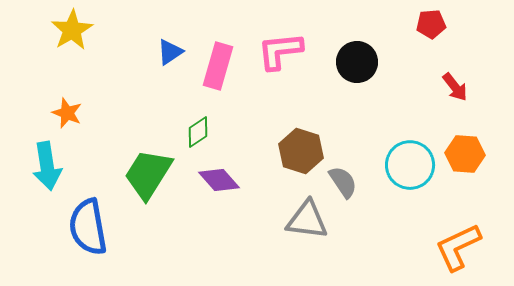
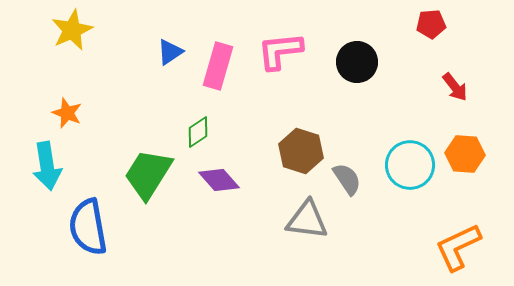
yellow star: rotated 6 degrees clockwise
gray semicircle: moved 4 px right, 3 px up
